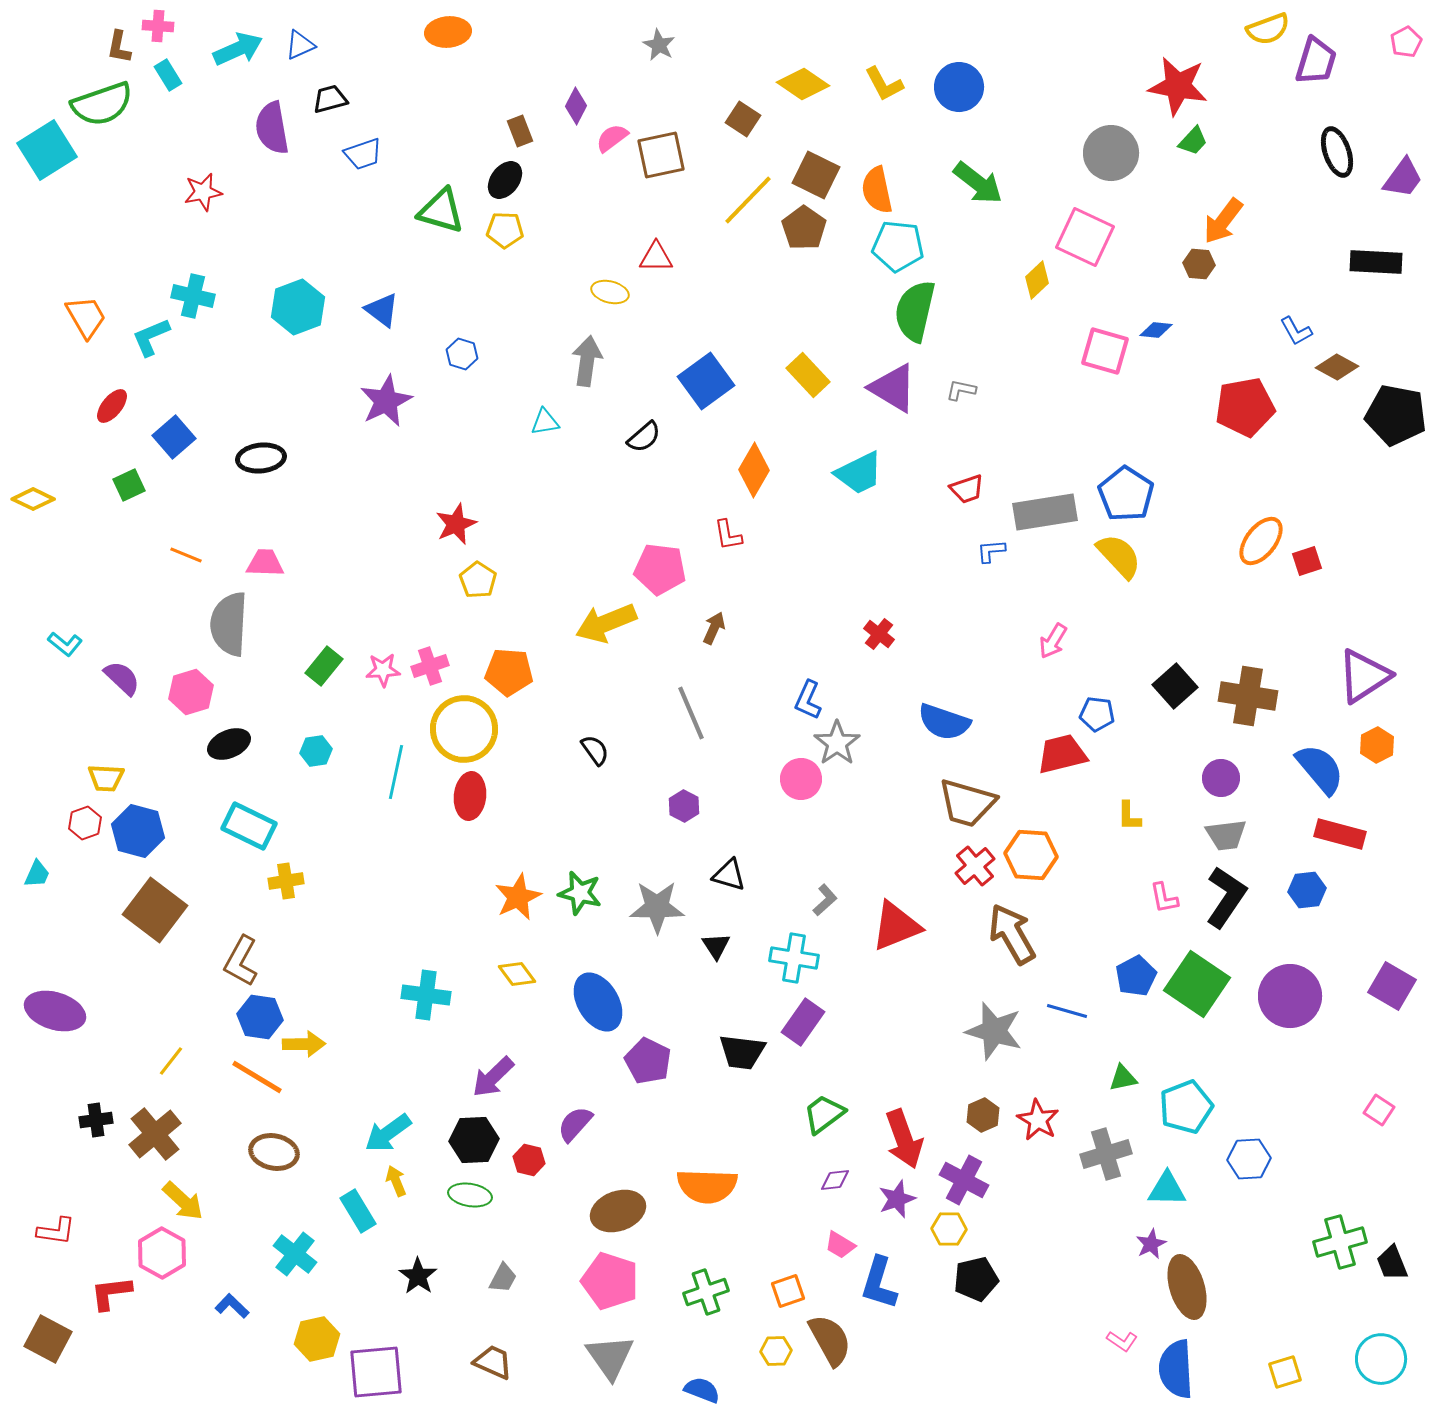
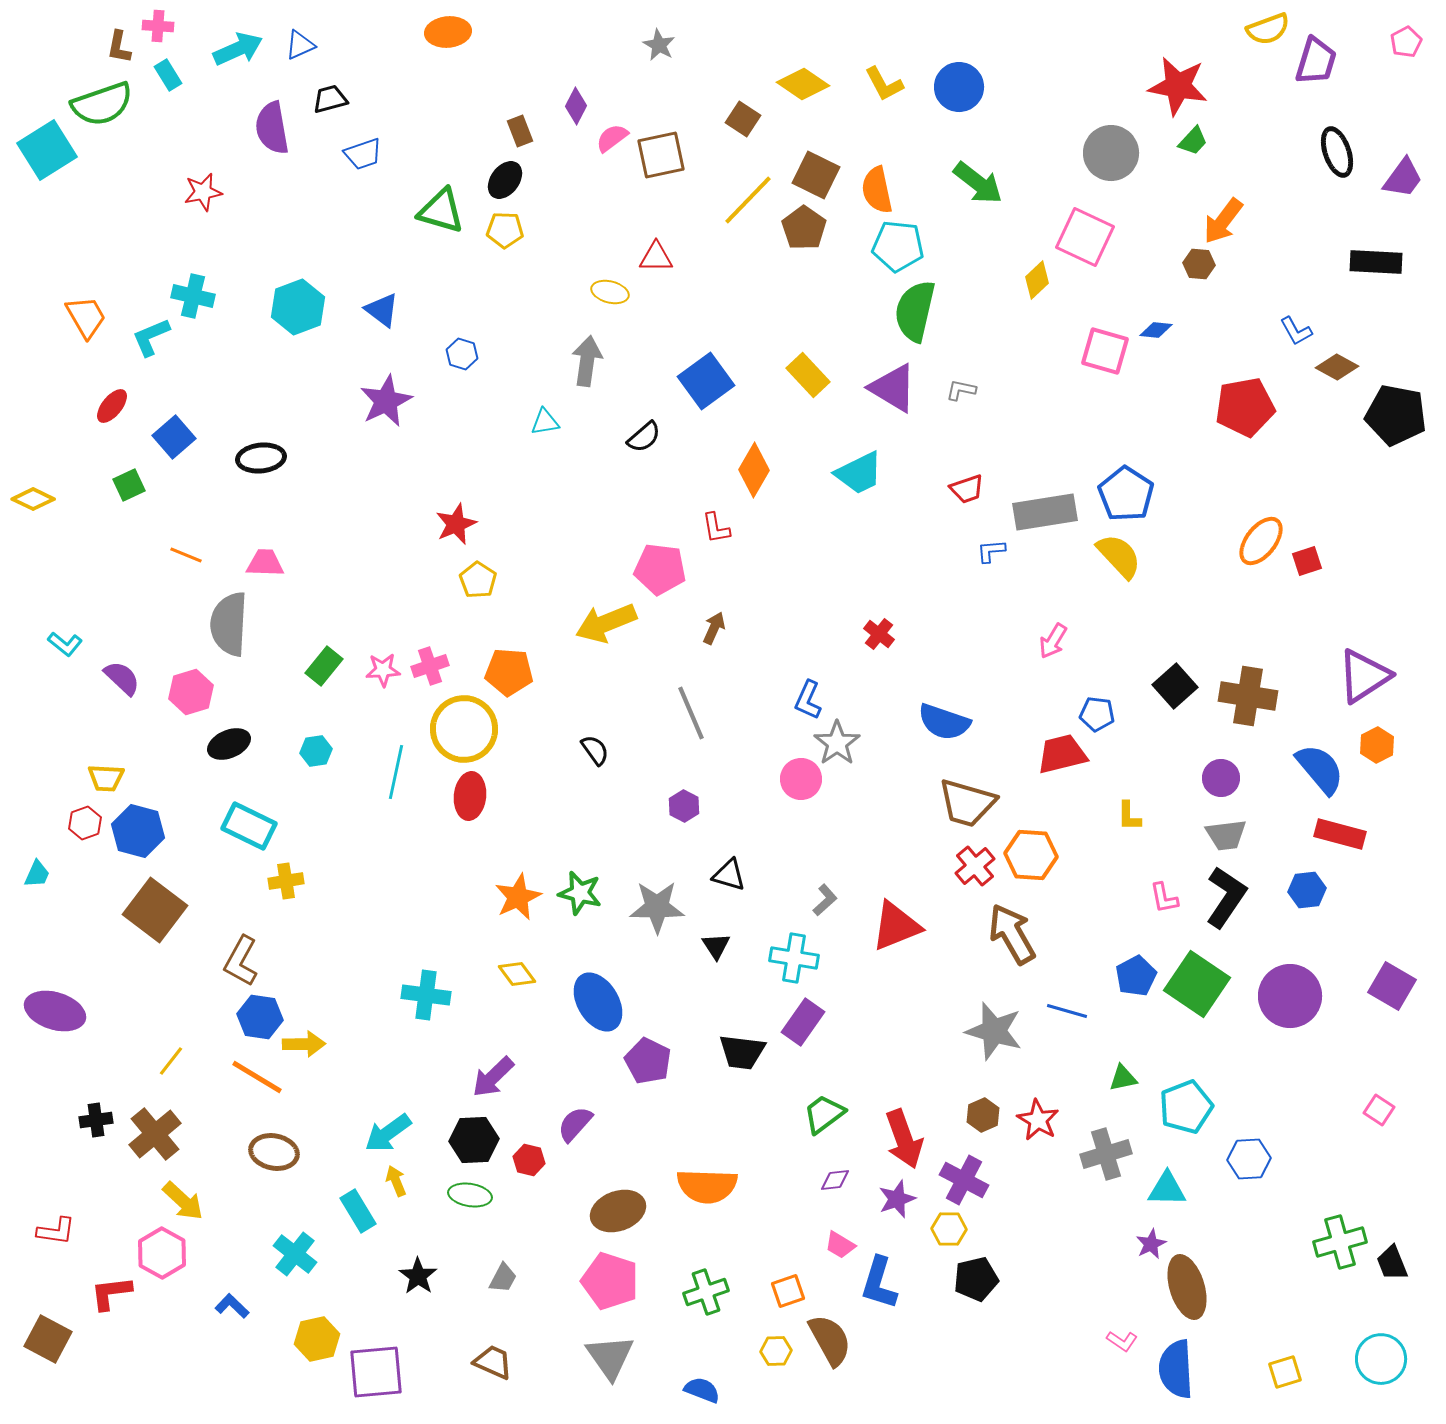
red L-shape at (728, 535): moved 12 px left, 7 px up
